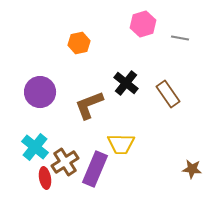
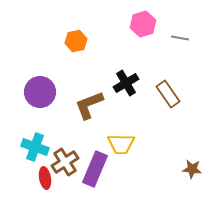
orange hexagon: moved 3 px left, 2 px up
black cross: rotated 20 degrees clockwise
cyan cross: rotated 20 degrees counterclockwise
